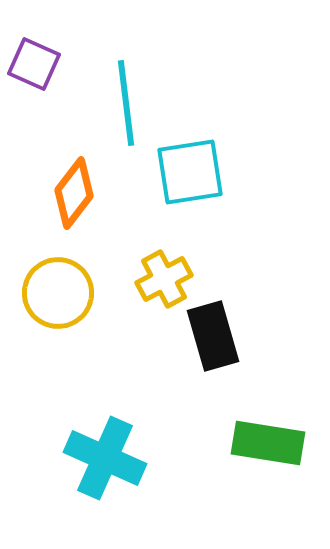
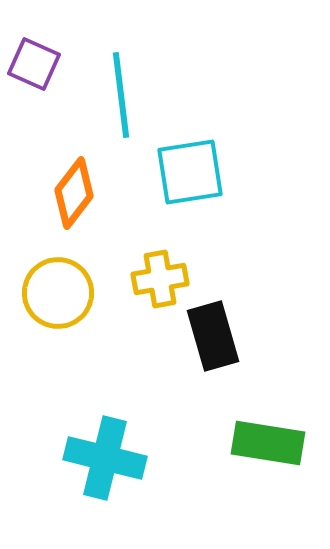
cyan line: moved 5 px left, 8 px up
yellow cross: moved 4 px left; rotated 18 degrees clockwise
cyan cross: rotated 10 degrees counterclockwise
